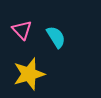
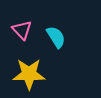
yellow star: rotated 16 degrees clockwise
